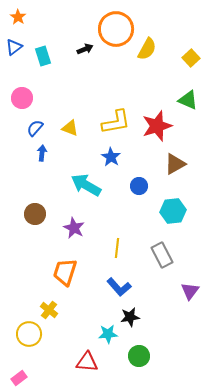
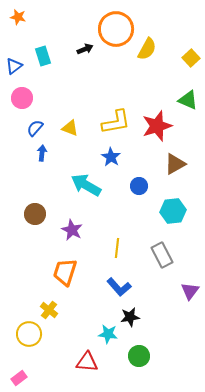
orange star: rotated 21 degrees counterclockwise
blue triangle: moved 19 px down
purple star: moved 2 px left, 2 px down
cyan star: rotated 12 degrees clockwise
